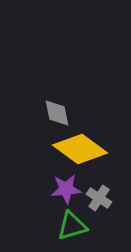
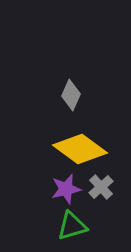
gray diamond: moved 14 px right, 18 px up; rotated 36 degrees clockwise
purple star: rotated 8 degrees counterclockwise
gray cross: moved 2 px right, 11 px up; rotated 15 degrees clockwise
